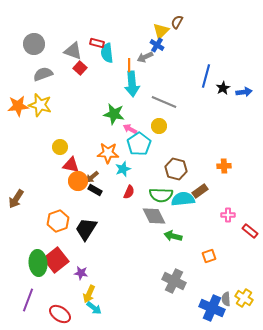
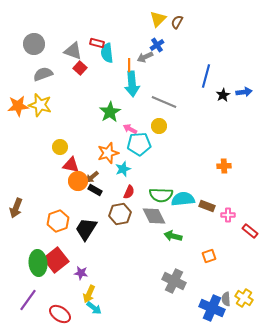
yellow triangle at (161, 31): moved 3 px left, 12 px up
blue cross at (157, 45): rotated 24 degrees clockwise
black star at (223, 88): moved 7 px down
green star at (114, 114): moved 4 px left, 2 px up; rotated 30 degrees clockwise
cyan pentagon at (139, 144): rotated 30 degrees clockwise
orange star at (108, 153): rotated 20 degrees counterclockwise
brown hexagon at (176, 169): moved 56 px left, 45 px down; rotated 25 degrees counterclockwise
brown rectangle at (200, 191): moved 7 px right, 15 px down; rotated 56 degrees clockwise
brown arrow at (16, 199): moved 9 px down; rotated 12 degrees counterclockwise
purple line at (28, 300): rotated 15 degrees clockwise
